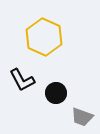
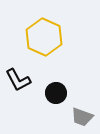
black L-shape: moved 4 px left
